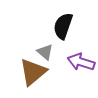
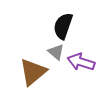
gray triangle: moved 11 px right
